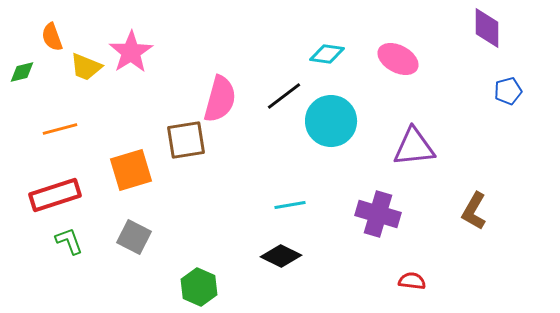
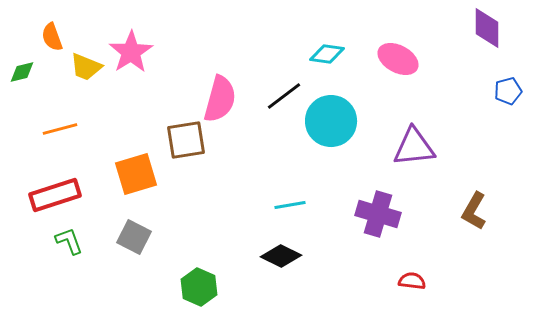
orange square: moved 5 px right, 4 px down
